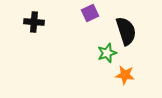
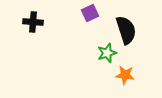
black cross: moved 1 px left
black semicircle: moved 1 px up
